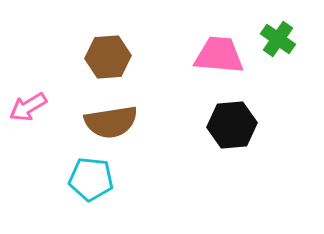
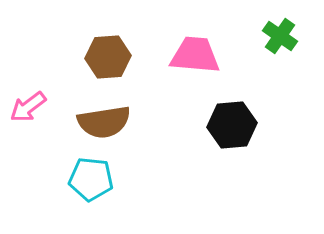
green cross: moved 2 px right, 3 px up
pink trapezoid: moved 24 px left
pink arrow: rotated 6 degrees counterclockwise
brown semicircle: moved 7 px left
